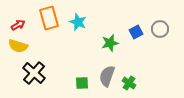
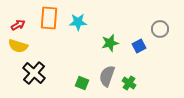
orange rectangle: rotated 20 degrees clockwise
cyan star: rotated 24 degrees counterclockwise
blue square: moved 3 px right, 14 px down
green square: rotated 24 degrees clockwise
